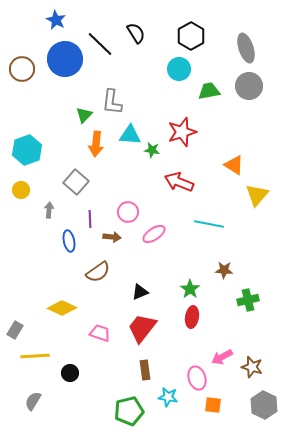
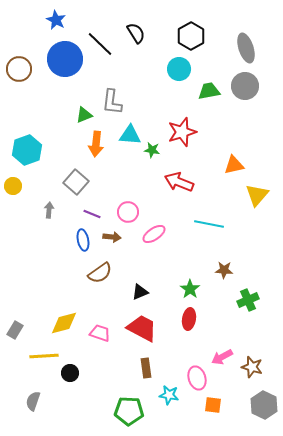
brown circle at (22, 69): moved 3 px left
gray circle at (249, 86): moved 4 px left
green triangle at (84, 115): rotated 24 degrees clockwise
orange triangle at (234, 165): rotated 45 degrees counterclockwise
yellow circle at (21, 190): moved 8 px left, 4 px up
purple line at (90, 219): moved 2 px right, 5 px up; rotated 66 degrees counterclockwise
blue ellipse at (69, 241): moved 14 px right, 1 px up
brown semicircle at (98, 272): moved 2 px right, 1 px down
green cross at (248, 300): rotated 10 degrees counterclockwise
yellow diamond at (62, 308): moved 2 px right, 15 px down; rotated 40 degrees counterclockwise
red ellipse at (192, 317): moved 3 px left, 2 px down
red trapezoid at (142, 328): rotated 80 degrees clockwise
yellow line at (35, 356): moved 9 px right
brown rectangle at (145, 370): moved 1 px right, 2 px up
cyan star at (168, 397): moved 1 px right, 2 px up
gray semicircle at (33, 401): rotated 12 degrees counterclockwise
green pentagon at (129, 411): rotated 16 degrees clockwise
